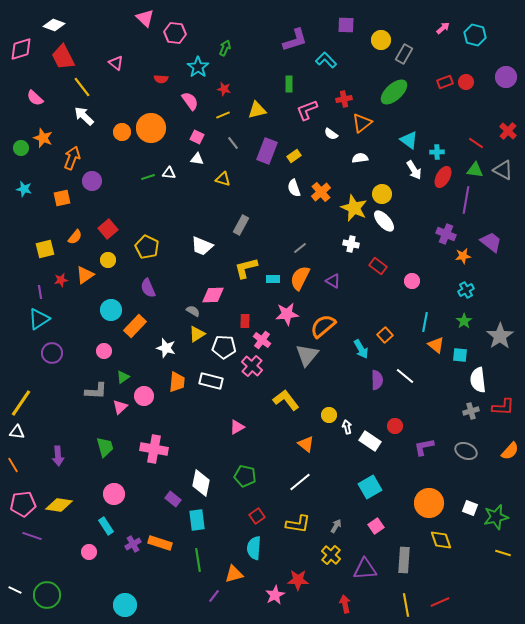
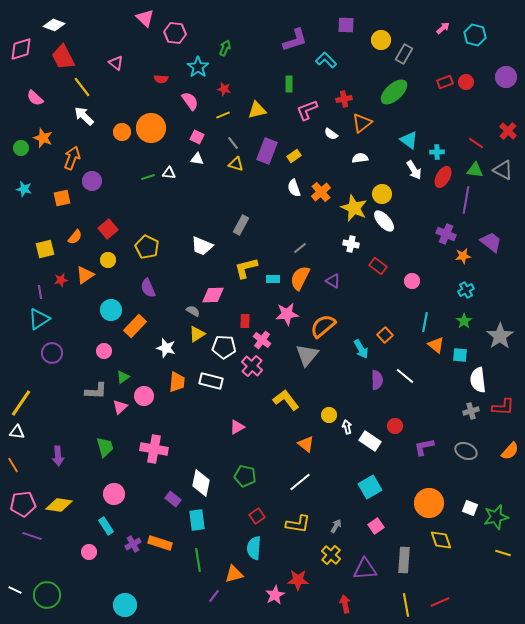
yellow triangle at (223, 179): moved 13 px right, 15 px up
